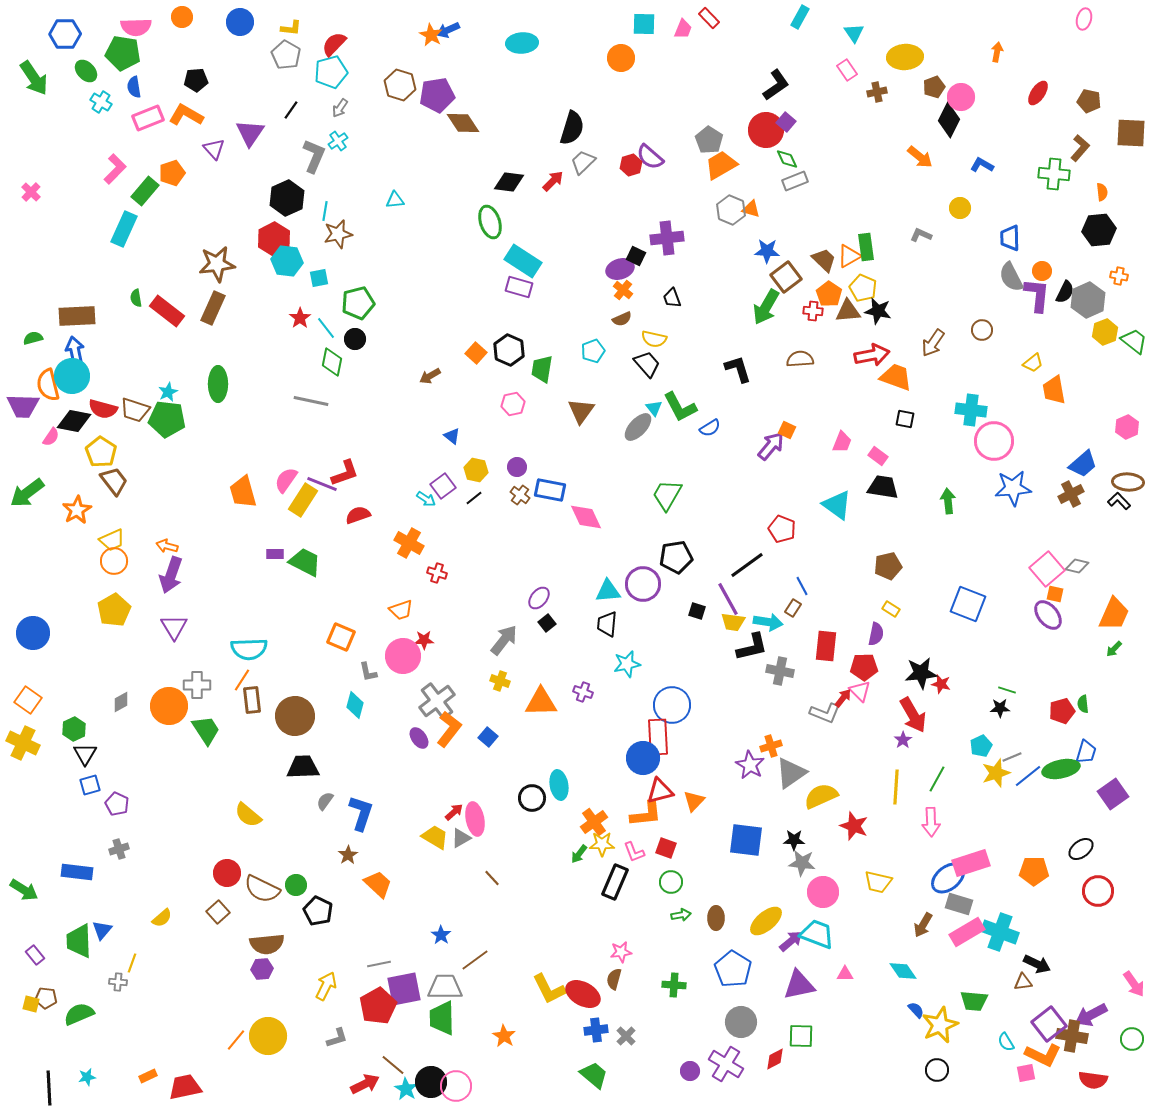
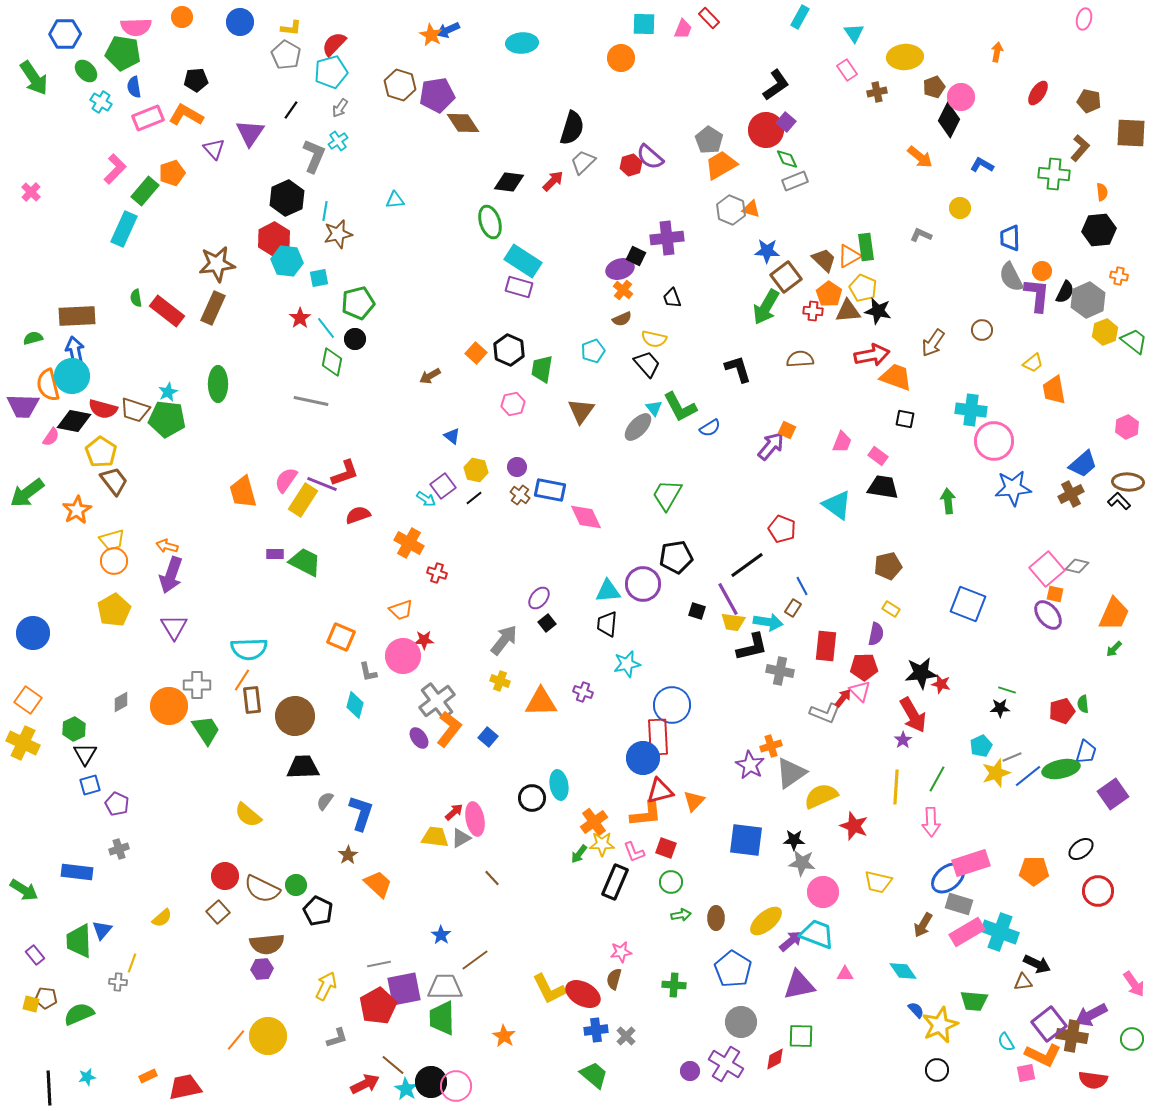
yellow trapezoid at (112, 540): rotated 8 degrees clockwise
yellow trapezoid at (435, 837): rotated 24 degrees counterclockwise
red circle at (227, 873): moved 2 px left, 3 px down
